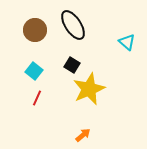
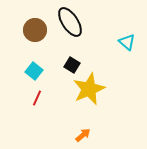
black ellipse: moved 3 px left, 3 px up
